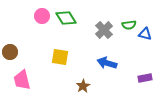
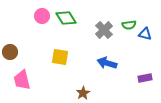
brown star: moved 7 px down
